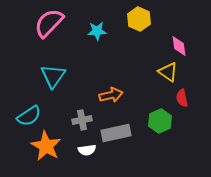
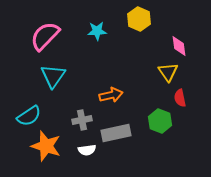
pink semicircle: moved 4 px left, 13 px down
yellow triangle: rotated 20 degrees clockwise
red semicircle: moved 2 px left
green hexagon: rotated 15 degrees counterclockwise
orange star: rotated 12 degrees counterclockwise
